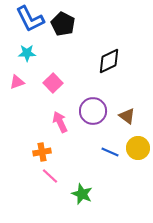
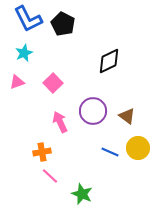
blue L-shape: moved 2 px left
cyan star: moved 3 px left; rotated 24 degrees counterclockwise
